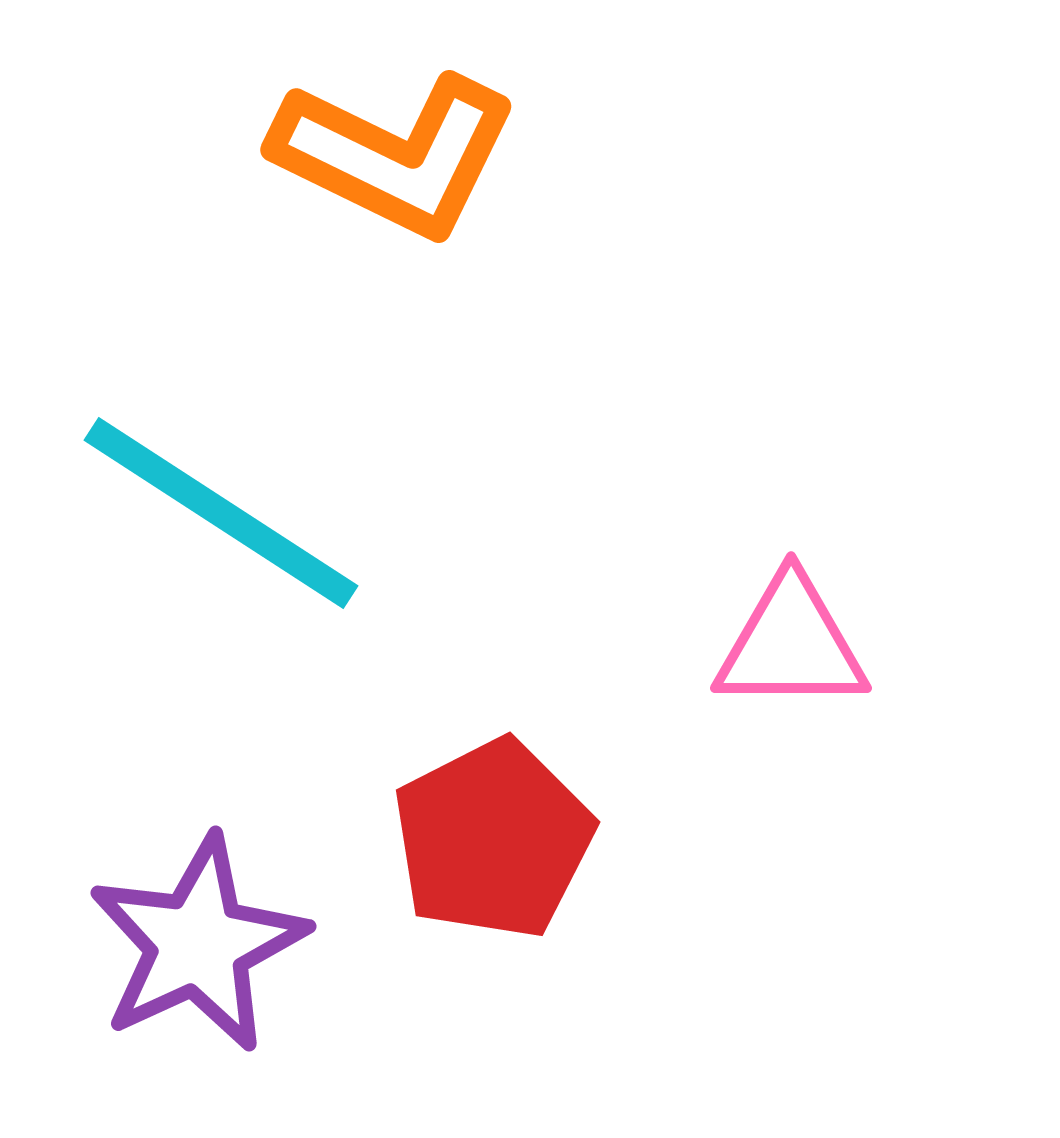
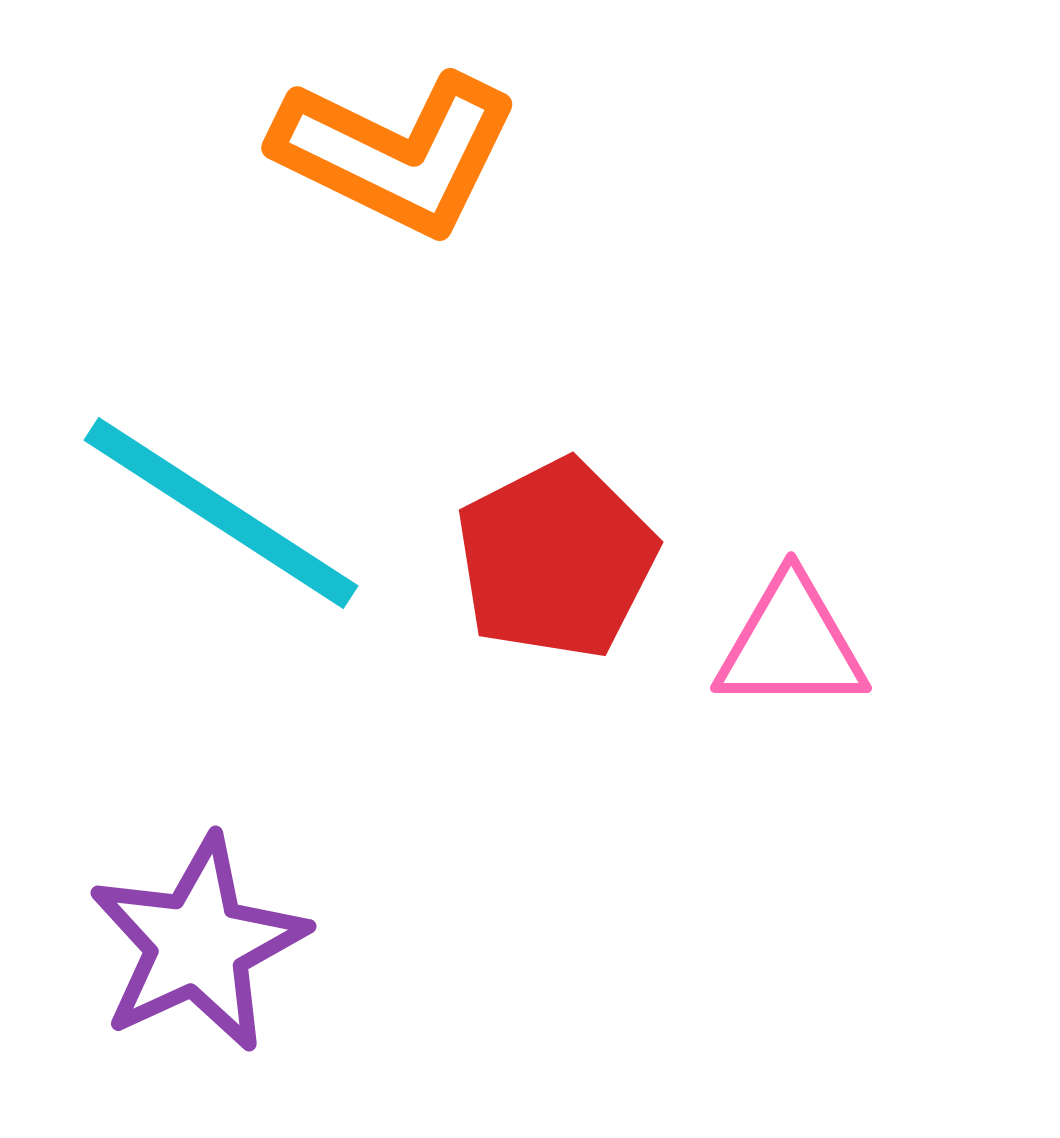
orange L-shape: moved 1 px right, 2 px up
red pentagon: moved 63 px right, 280 px up
